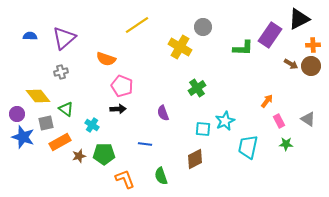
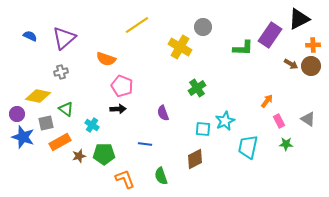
blue semicircle: rotated 24 degrees clockwise
yellow diamond: rotated 40 degrees counterclockwise
